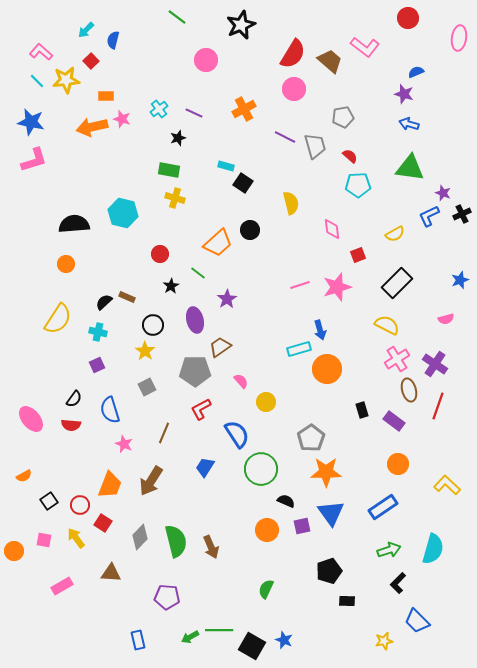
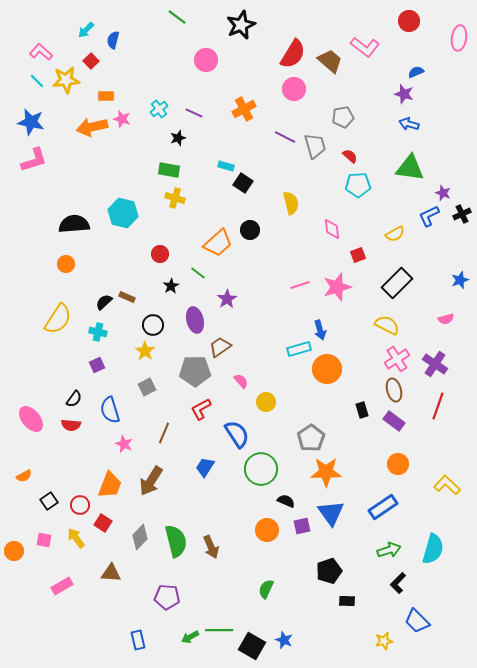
red circle at (408, 18): moved 1 px right, 3 px down
brown ellipse at (409, 390): moved 15 px left
